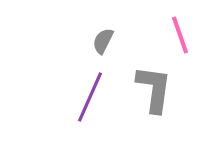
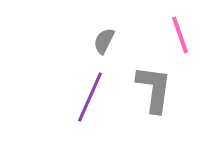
gray semicircle: moved 1 px right
